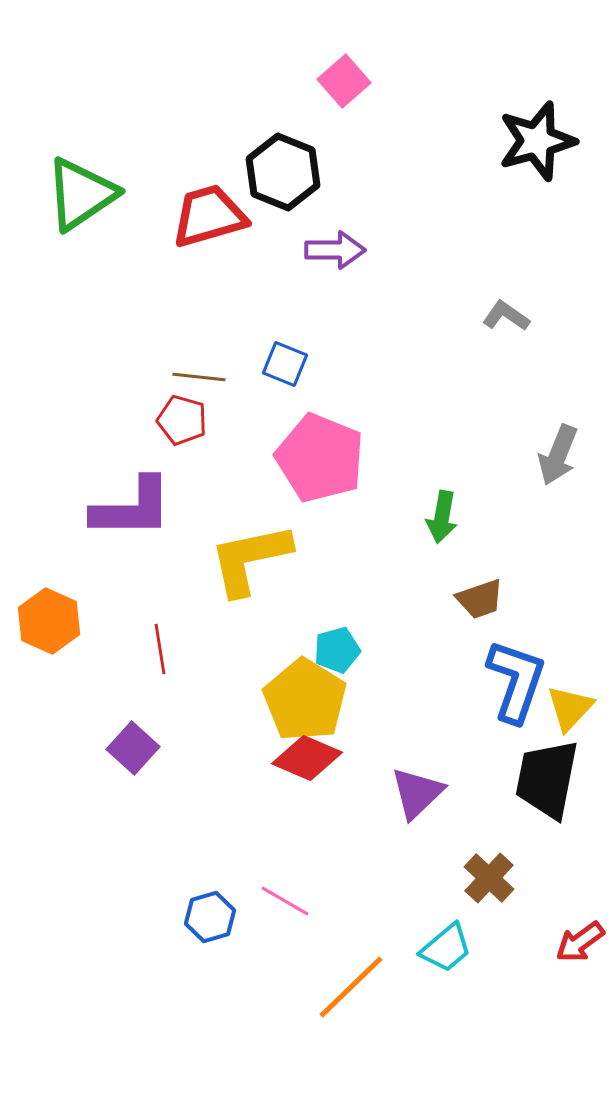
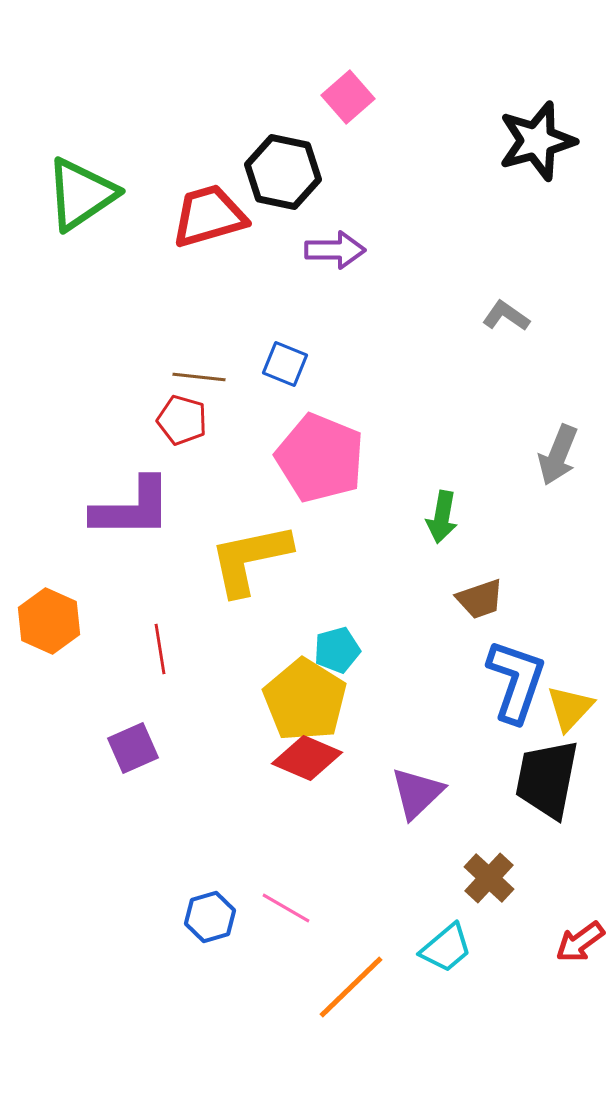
pink square: moved 4 px right, 16 px down
black hexagon: rotated 10 degrees counterclockwise
purple square: rotated 24 degrees clockwise
pink line: moved 1 px right, 7 px down
